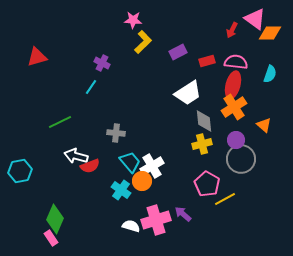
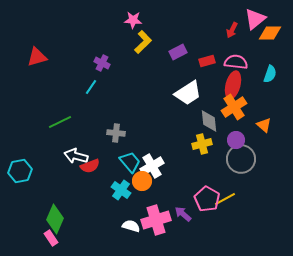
pink triangle: rotated 45 degrees clockwise
gray diamond: moved 5 px right
pink pentagon: moved 15 px down
